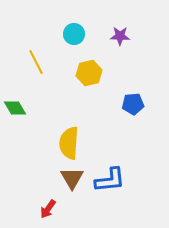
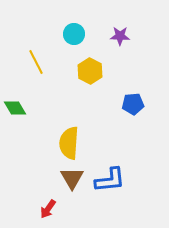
yellow hexagon: moved 1 px right, 2 px up; rotated 20 degrees counterclockwise
